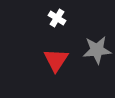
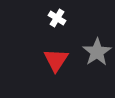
gray star: moved 2 px down; rotated 28 degrees counterclockwise
